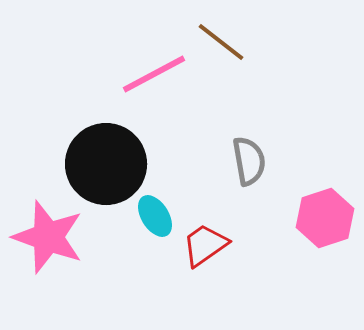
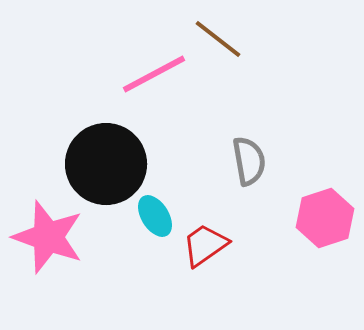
brown line: moved 3 px left, 3 px up
